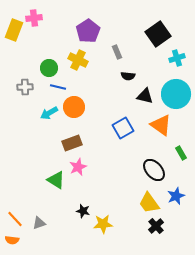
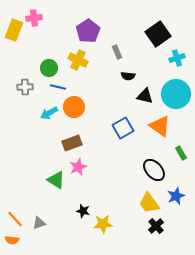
orange triangle: moved 1 px left, 1 px down
